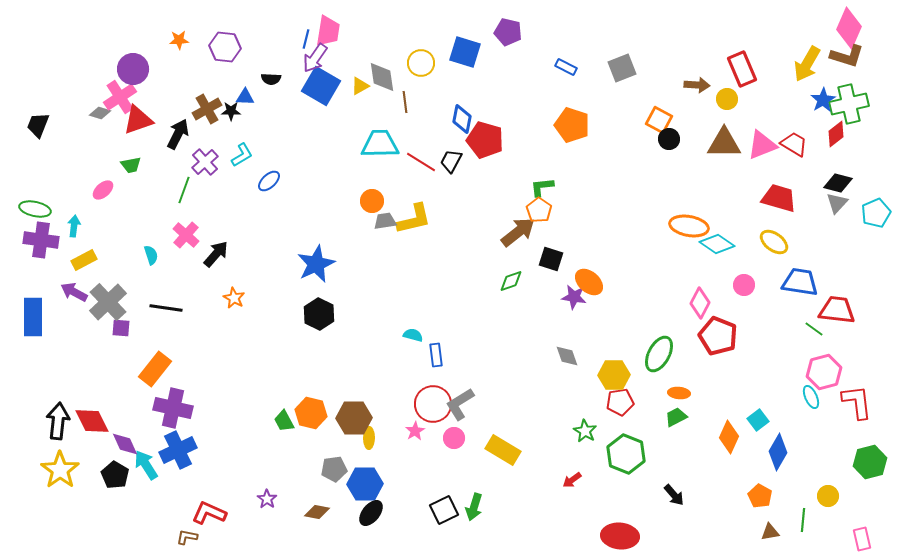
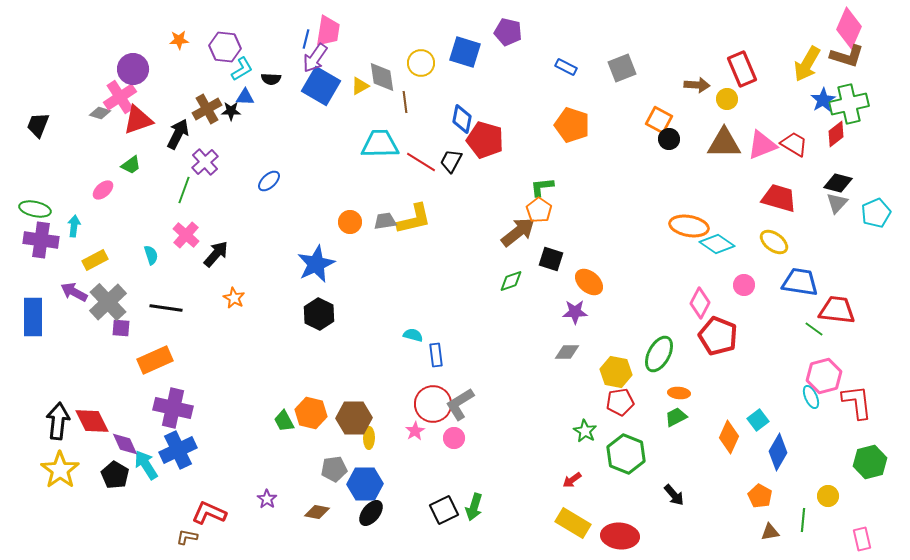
cyan L-shape at (242, 155): moved 86 px up
green trapezoid at (131, 165): rotated 25 degrees counterclockwise
orange circle at (372, 201): moved 22 px left, 21 px down
yellow rectangle at (84, 260): moved 11 px right
purple star at (574, 297): moved 1 px right, 15 px down; rotated 10 degrees counterclockwise
gray diamond at (567, 356): moved 4 px up; rotated 70 degrees counterclockwise
orange rectangle at (155, 369): moved 9 px up; rotated 28 degrees clockwise
pink hexagon at (824, 372): moved 4 px down
yellow hexagon at (614, 375): moved 2 px right, 3 px up; rotated 12 degrees clockwise
yellow rectangle at (503, 450): moved 70 px right, 73 px down
